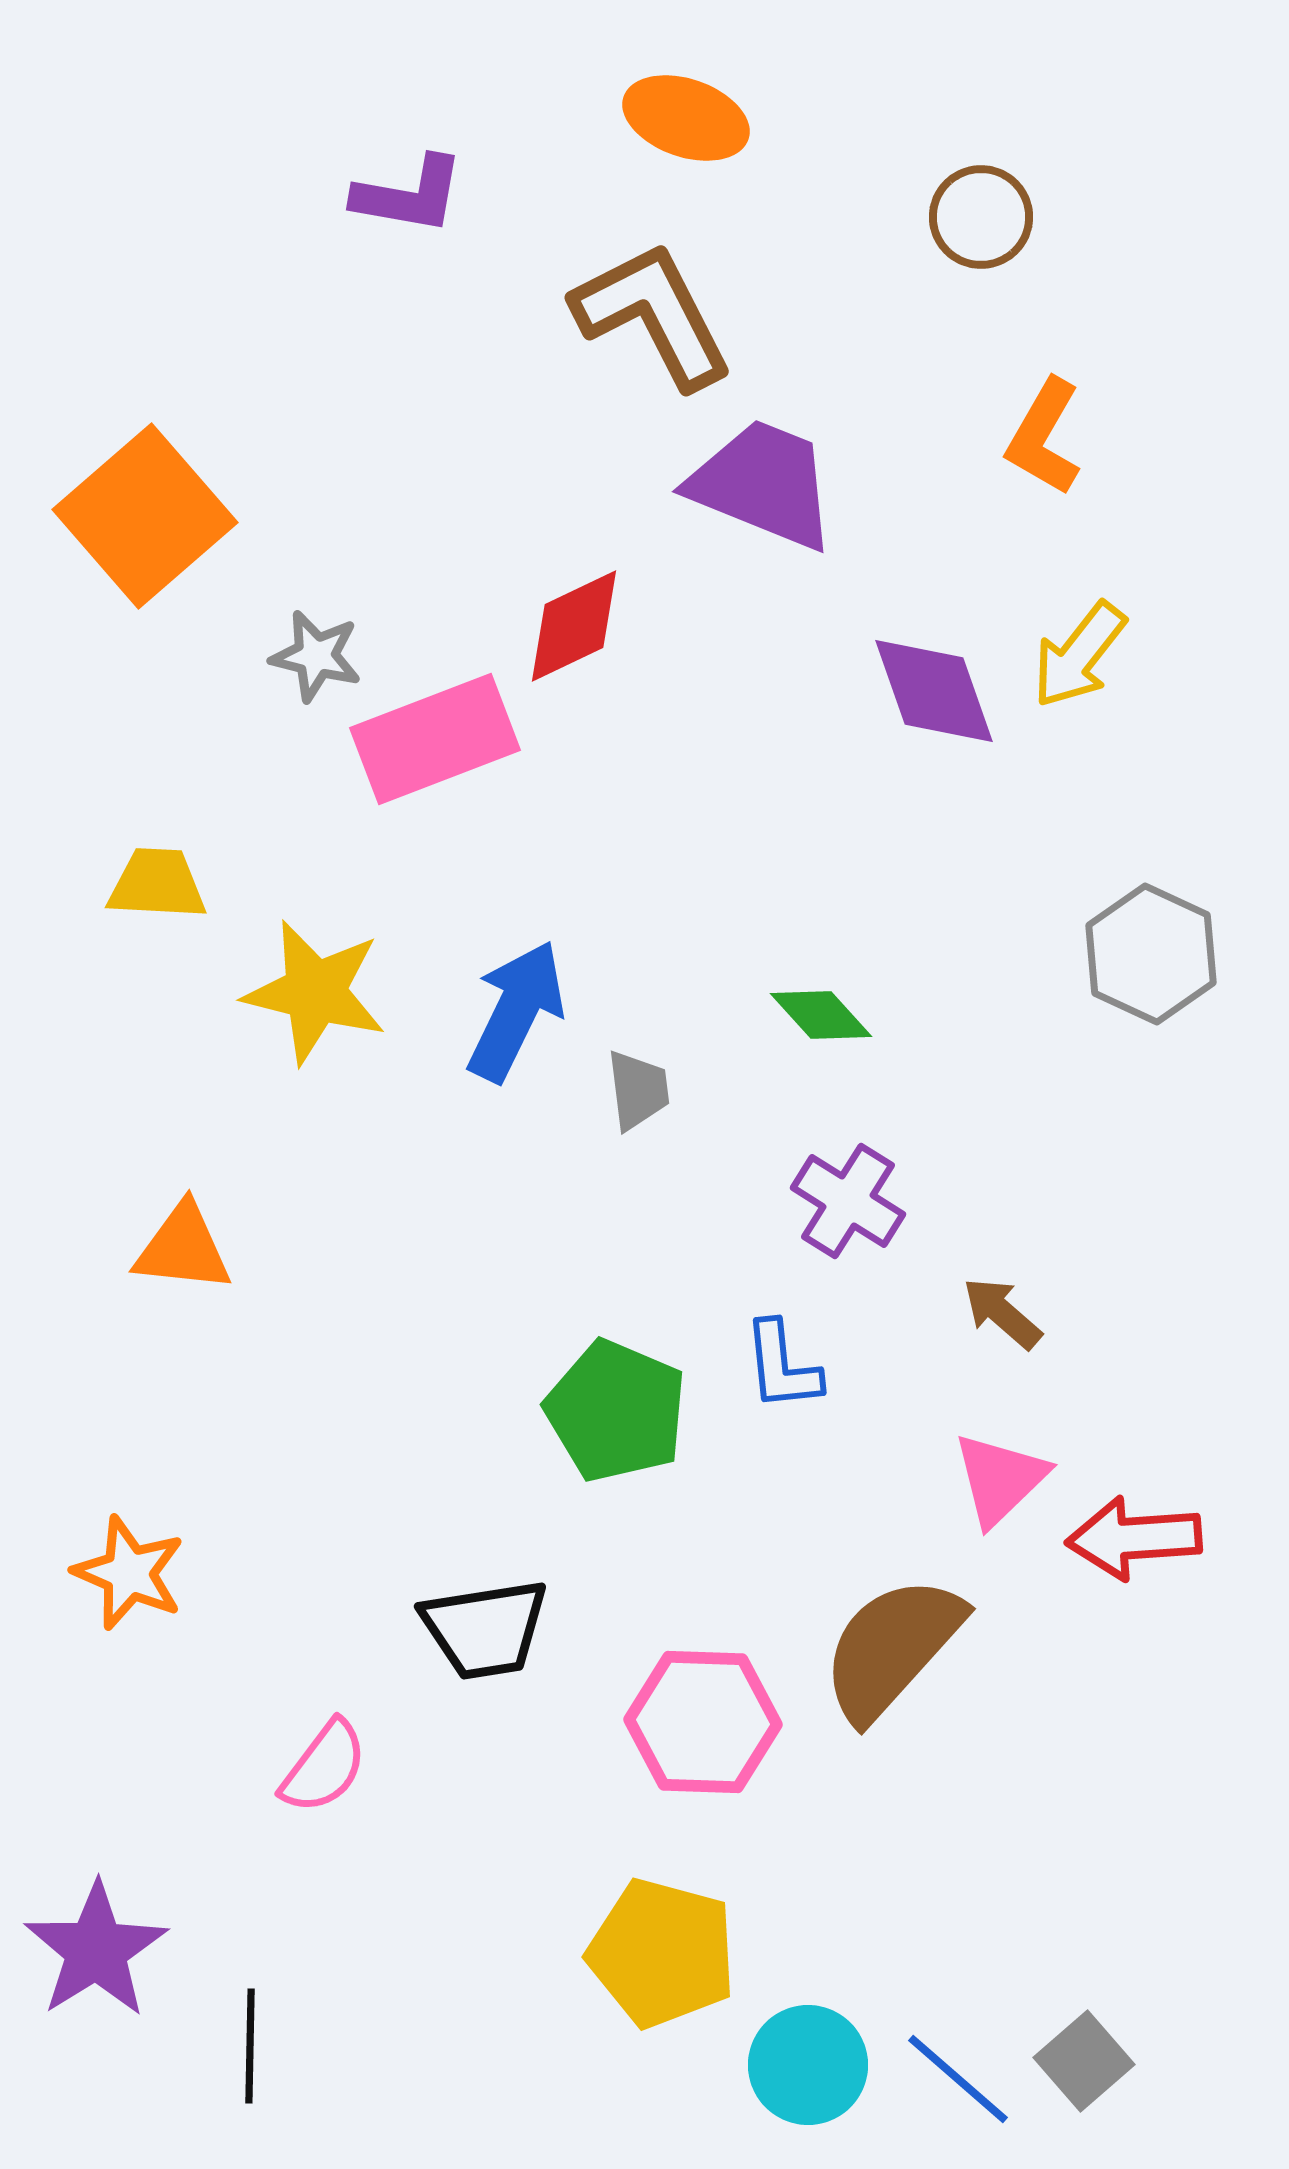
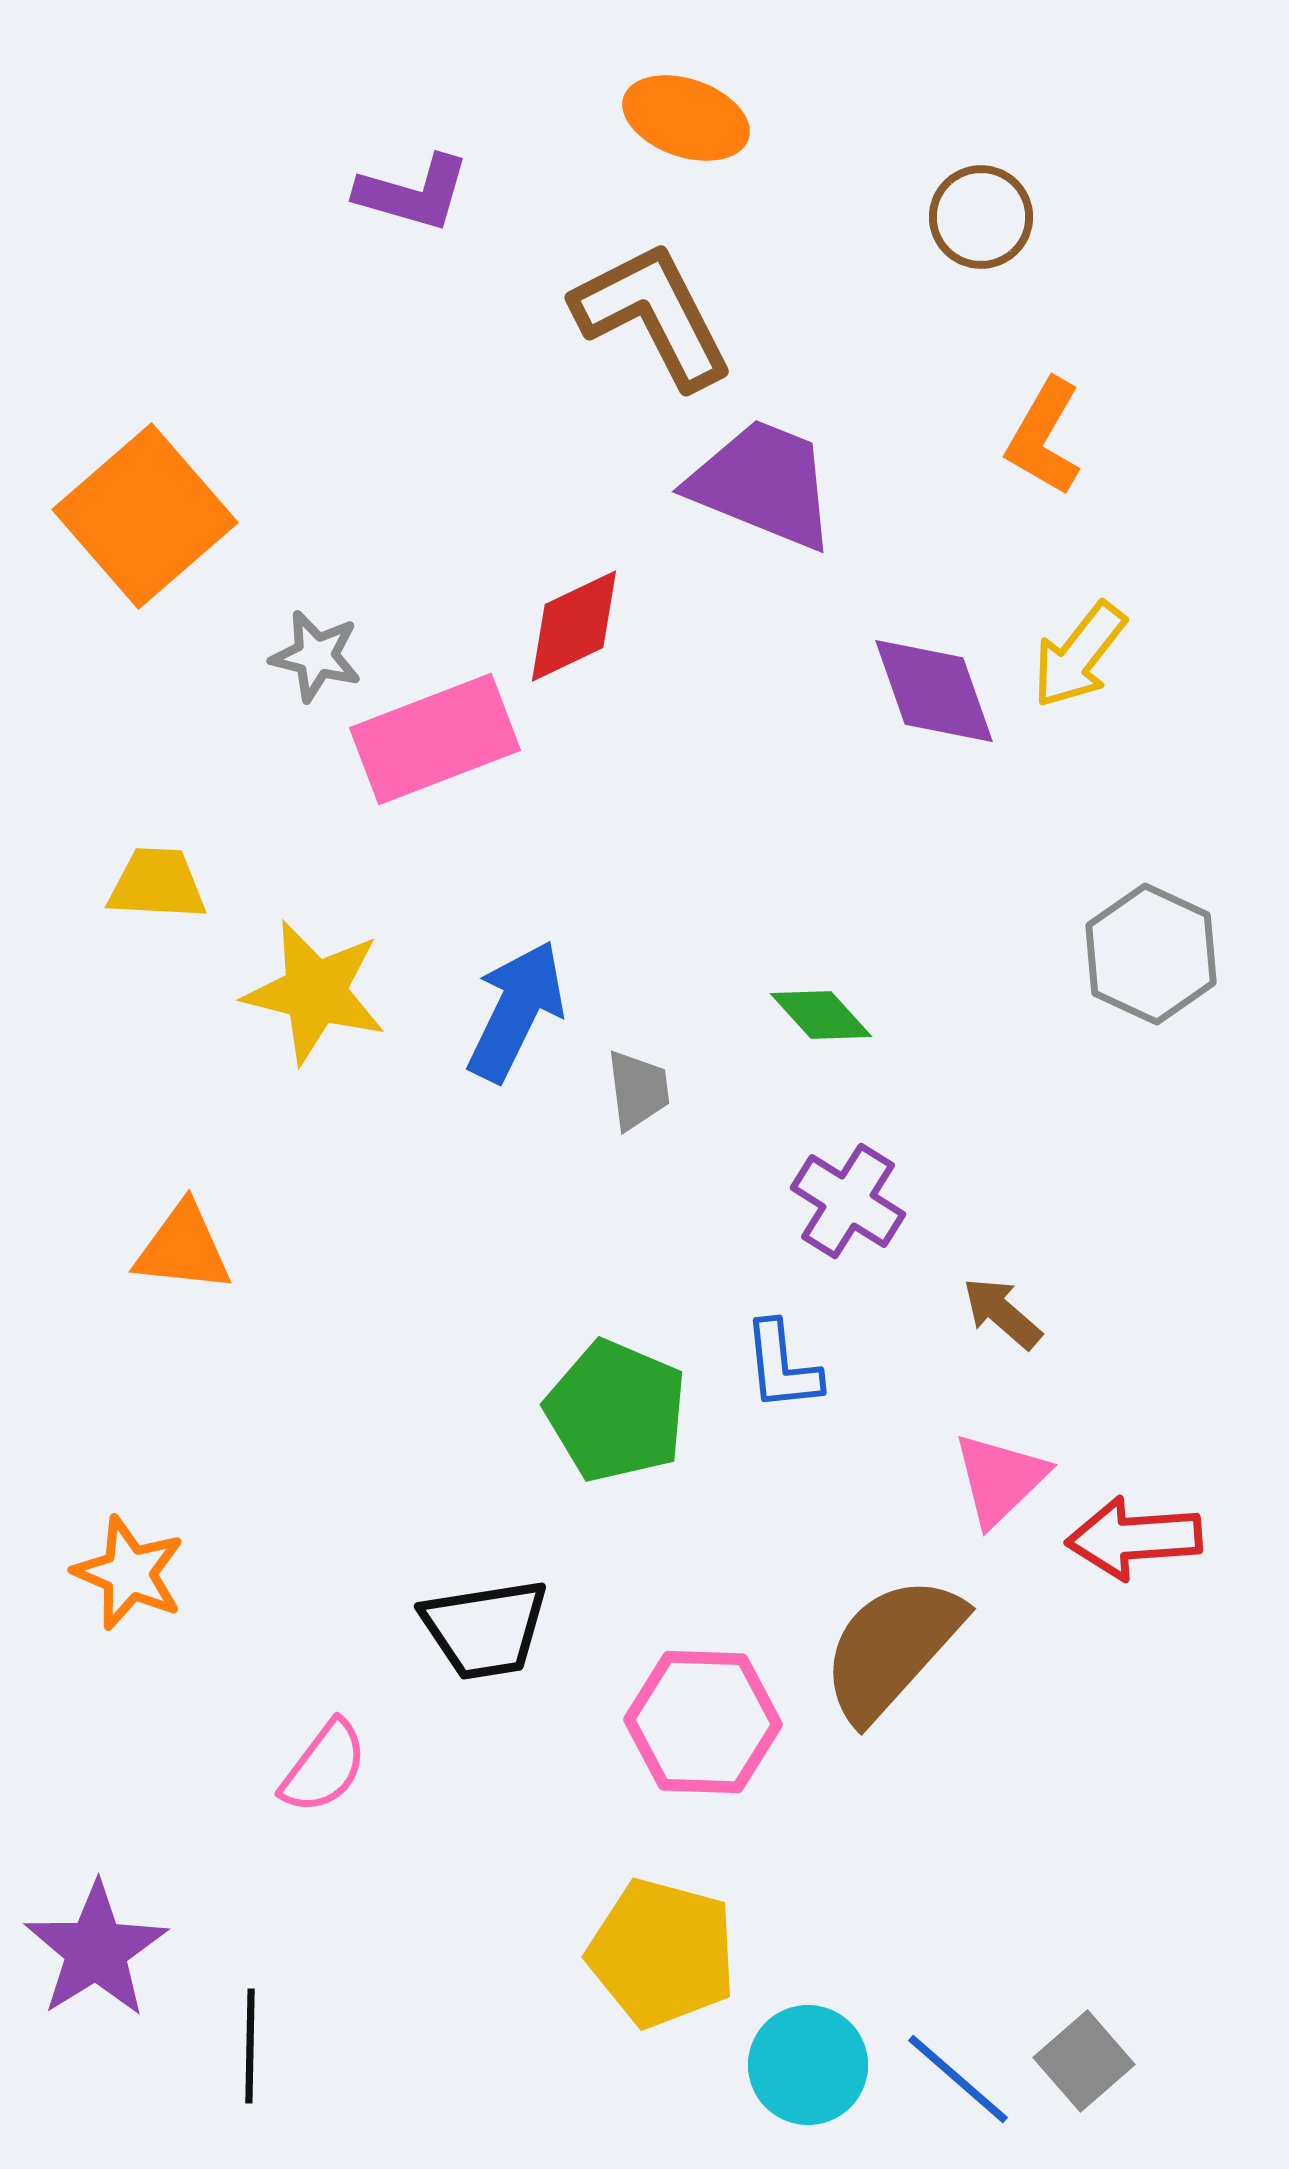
purple L-shape: moved 4 px right, 2 px up; rotated 6 degrees clockwise
